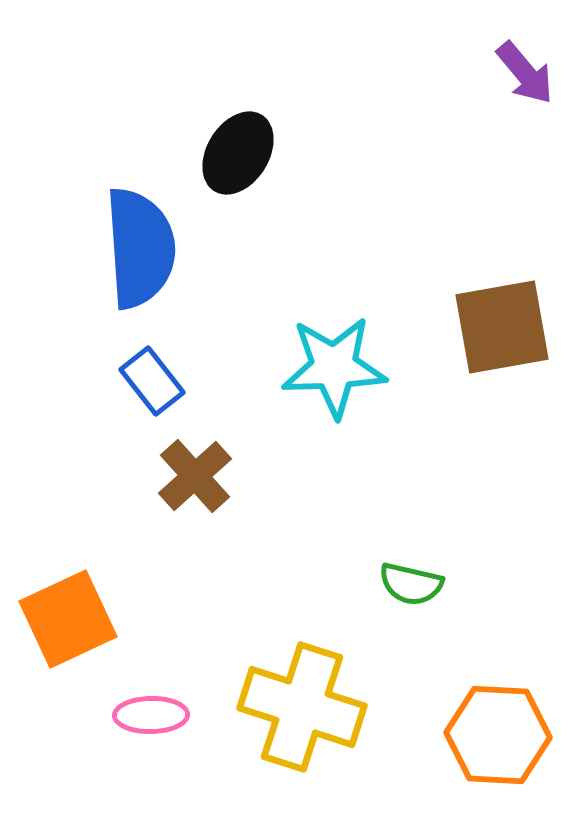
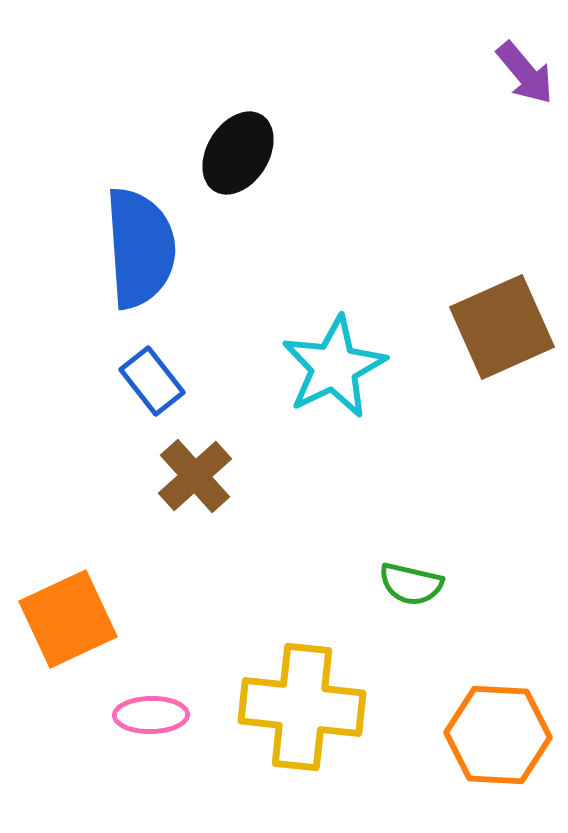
brown square: rotated 14 degrees counterclockwise
cyan star: rotated 24 degrees counterclockwise
yellow cross: rotated 12 degrees counterclockwise
